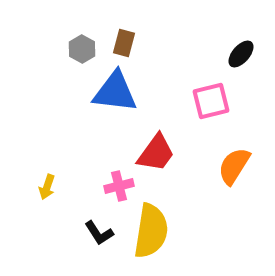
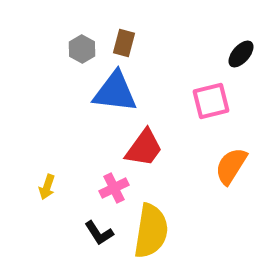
red trapezoid: moved 12 px left, 5 px up
orange semicircle: moved 3 px left
pink cross: moved 5 px left, 2 px down; rotated 12 degrees counterclockwise
